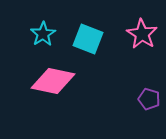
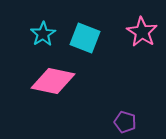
pink star: moved 2 px up
cyan square: moved 3 px left, 1 px up
purple pentagon: moved 24 px left, 23 px down
